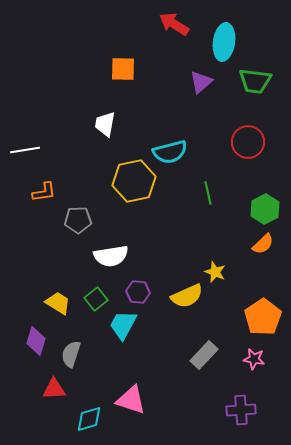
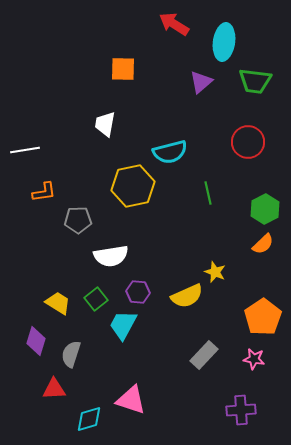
yellow hexagon: moved 1 px left, 5 px down
